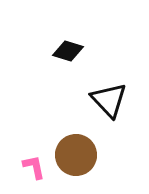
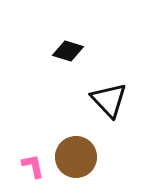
brown circle: moved 2 px down
pink L-shape: moved 1 px left, 1 px up
